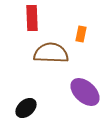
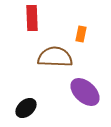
brown semicircle: moved 4 px right, 4 px down
